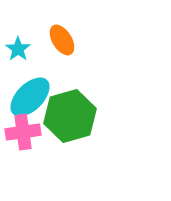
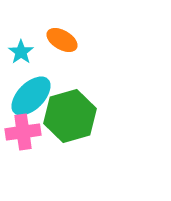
orange ellipse: rotated 28 degrees counterclockwise
cyan star: moved 3 px right, 3 px down
cyan ellipse: moved 1 px right, 1 px up
